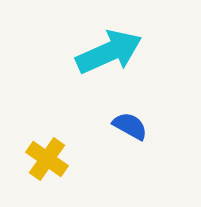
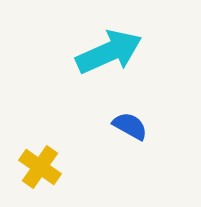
yellow cross: moved 7 px left, 8 px down
